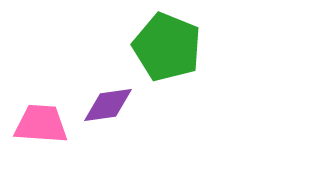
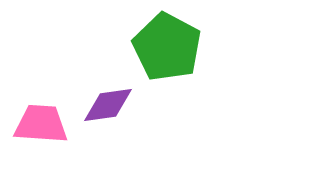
green pentagon: rotated 6 degrees clockwise
